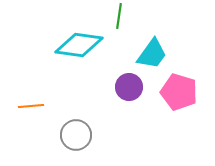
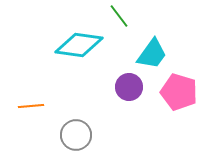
green line: rotated 45 degrees counterclockwise
